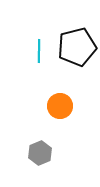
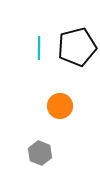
cyan line: moved 3 px up
gray hexagon: rotated 15 degrees counterclockwise
